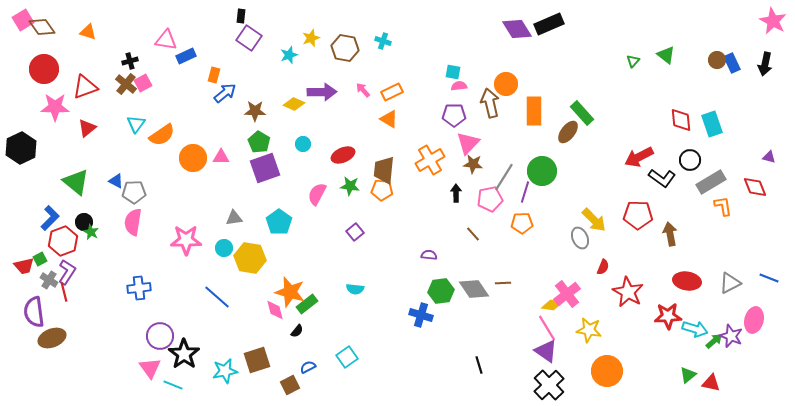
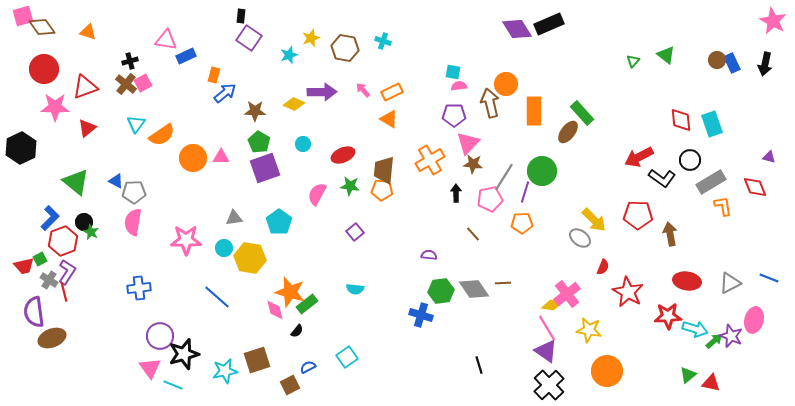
pink square at (23, 20): moved 4 px up; rotated 15 degrees clockwise
gray ellipse at (580, 238): rotated 30 degrees counterclockwise
black star at (184, 354): rotated 20 degrees clockwise
